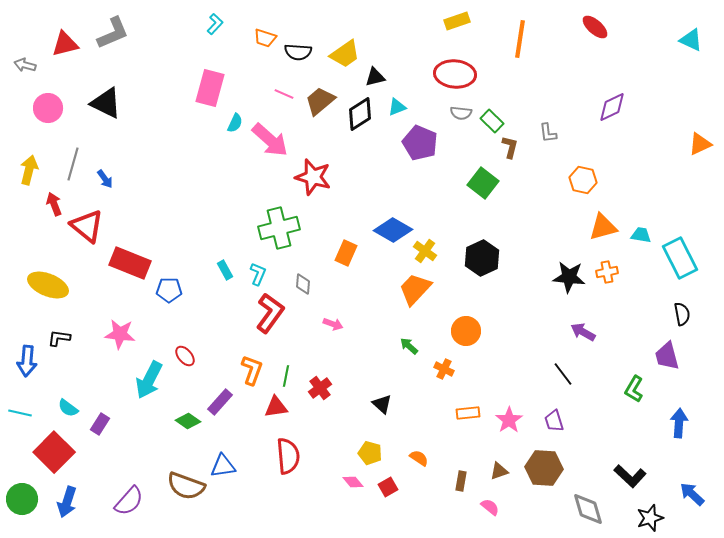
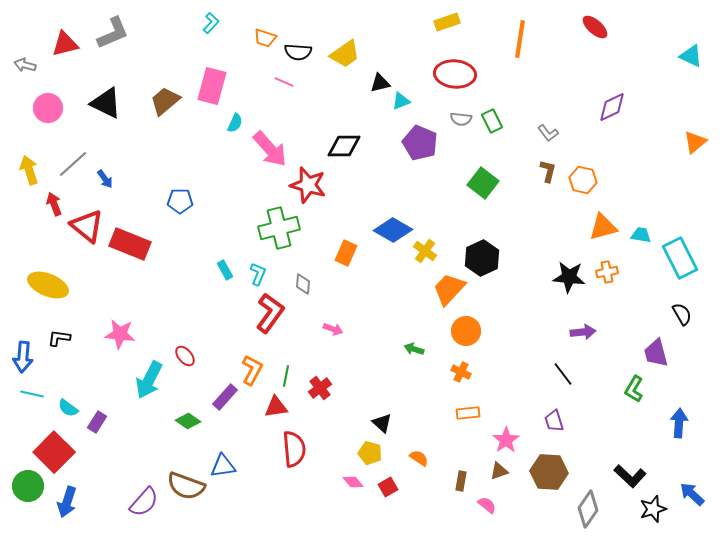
yellow rectangle at (457, 21): moved 10 px left, 1 px down
cyan L-shape at (215, 24): moved 4 px left, 1 px up
cyan triangle at (691, 40): moved 16 px down
black triangle at (375, 77): moved 5 px right, 6 px down
pink rectangle at (210, 88): moved 2 px right, 2 px up
pink line at (284, 94): moved 12 px up
brown trapezoid at (320, 101): moved 155 px left
cyan triangle at (397, 107): moved 4 px right, 6 px up
gray semicircle at (461, 113): moved 6 px down
black diamond at (360, 114): moved 16 px left, 32 px down; rotated 32 degrees clockwise
green rectangle at (492, 121): rotated 20 degrees clockwise
gray L-shape at (548, 133): rotated 30 degrees counterclockwise
pink arrow at (270, 140): moved 9 px down; rotated 6 degrees clockwise
orange triangle at (700, 144): moved 5 px left, 2 px up; rotated 15 degrees counterclockwise
brown L-shape at (510, 147): moved 38 px right, 24 px down
gray line at (73, 164): rotated 32 degrees clockwise
yellow arrow at (29, 170): rotated 32 degrees counterclockwise
red star at (313, 177): moved 5 px left, 8 px down
red rectangle at (130, 263): moved 19 px up
orange trapezoid at (415, 289): moved 34 px right
blue pentagon at (169, 290): moved 11 px right, 89 px up
black semicircle at (682, 314): rotated 20 degrees counterclockwise
pink arrow at (333, 324): moved 5 px down
purple arrow at (583, 332): rotated 145 degrees clockwise
green arrow at (409, 346): moved 5 px right, 3 px down; rotated 24 degrees counterclockwise
purple trapezoid at (667, 356): moved 11 px left, 3 px up
blue arrow at (27, 361): moved 4 px left, 4 px up
orange cross at (444, 369): moved 17 px right, 3 px down
orange L-shape at (252, 370): rotated 8 degrees clockwise
purple rectangle at (220, 402): moved 5 px right, 5 px up
black triangle at (382, 404): moved 19 px down
cyan line at (20, 413): moved 12 px right, 19 px up
pink star at (509, 420): moved 3 px left, 20 px down
purple rectangle at (100, 424): moved 3 px left, 2 px up
red semicircle at (288, 456): moved 6 px right, 7 px up
brown hexagon at (544, 468): moved 5 px right, 4 px down
green circle at (22, 499): moved 6 px right, 13 px up
purple semicircle at (129, 501): moved 15 px right, 1 px down
pink semicircle at (490, 507): moved 3 px left, 2 px up
gray diamond at (588, 509): rotated 51 degrees clockwise
black star at (650, 518): moved 3 px right, 9 px up
